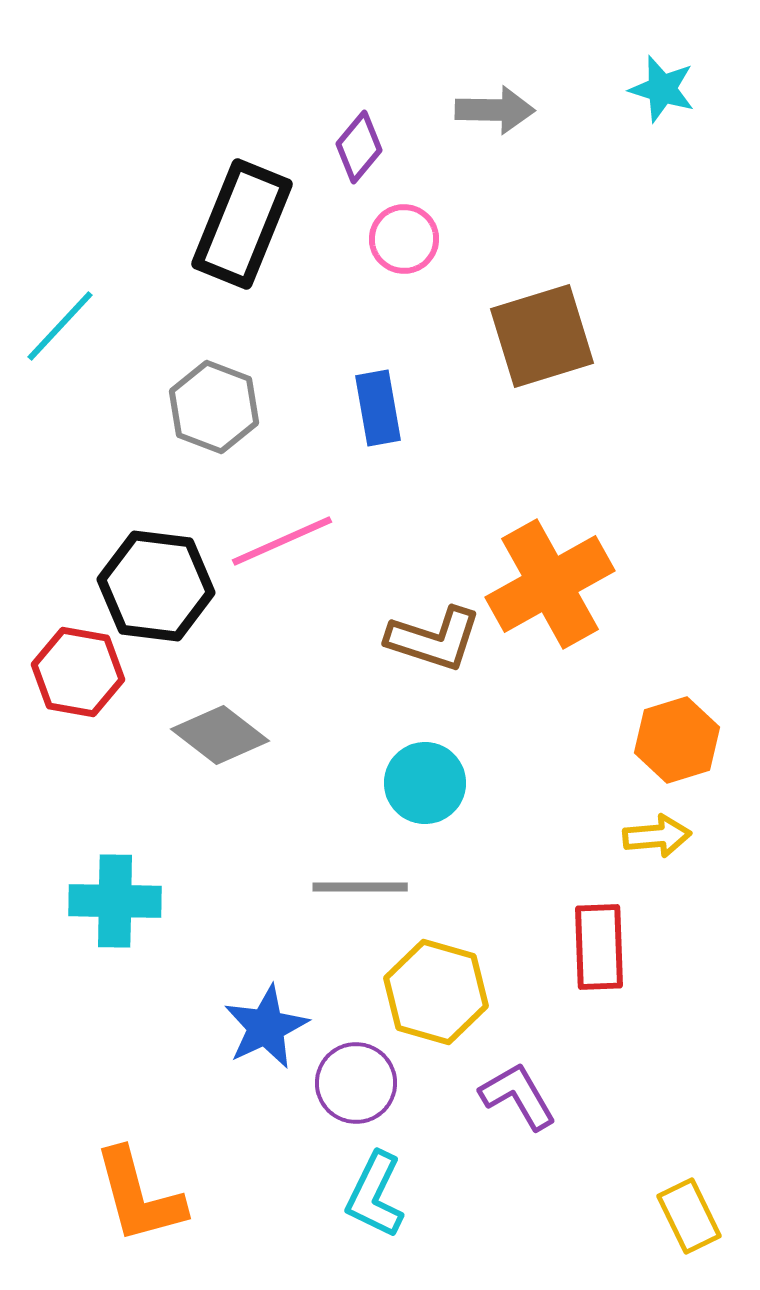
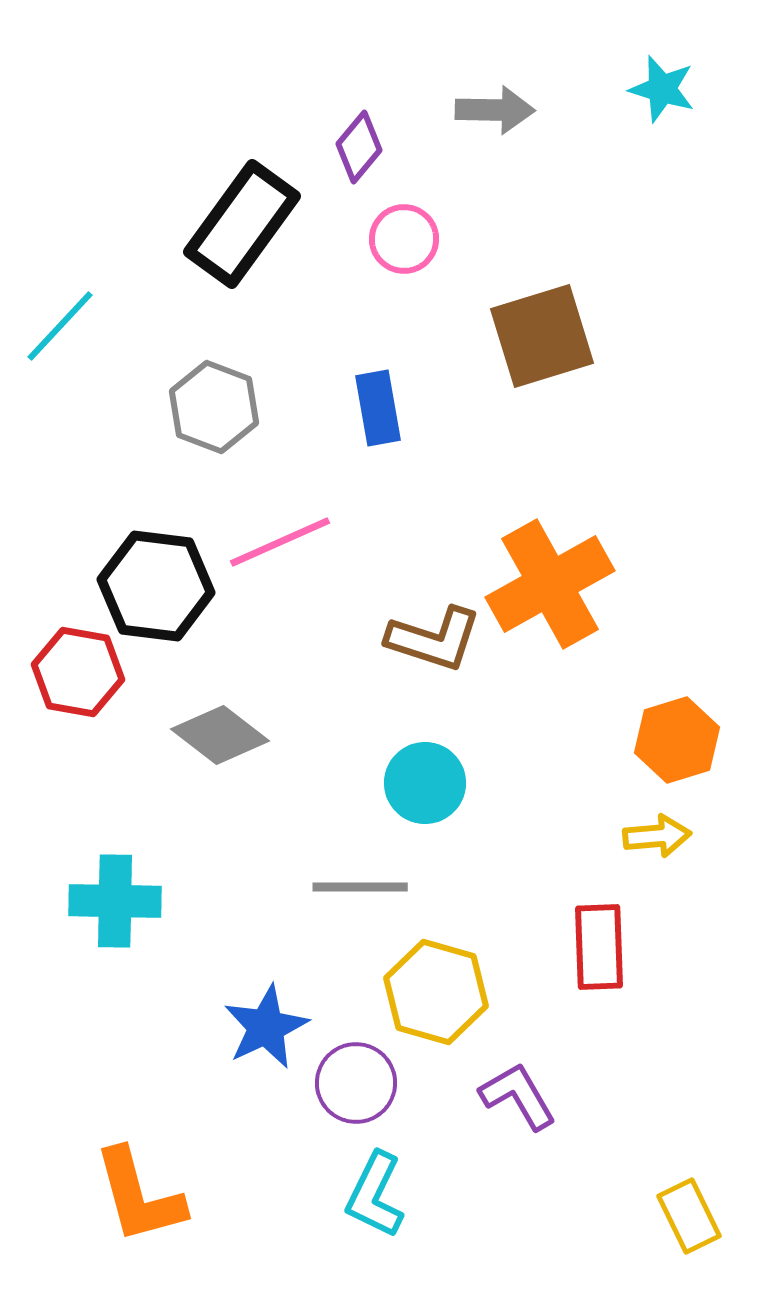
black rectangle: rotated 14 degrees clockwise
pink line: moved 2 px left, 1 px down
